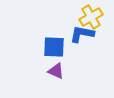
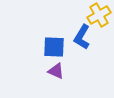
yellow cross: moved 8 px right, 2 px up
blue L-shape: moved 3 px down; rotated 70 degrees counterclockwise
